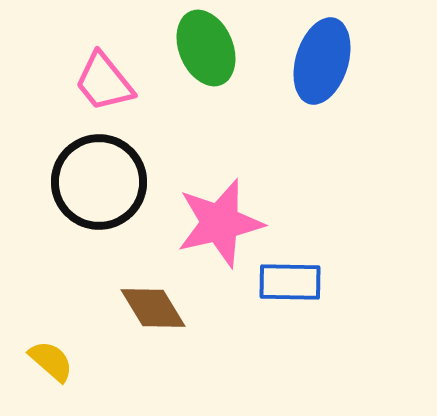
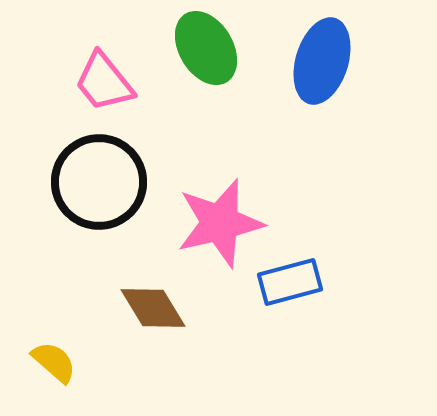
green ellipse: rotated 8 degrees counterclockwise
blue rectangle: rotated 16 degrees counterclockwise
yellow semicircle: moved 3 px right, 1 px down
